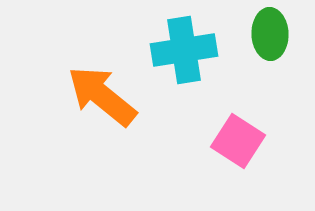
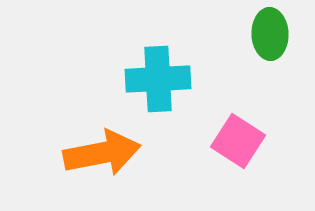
cyan cross: moved 26 px left, 29 px down; rotated 6 degrees clockwise
orange arrow: moved 57 px down; rotated 130 degrees clockwise
